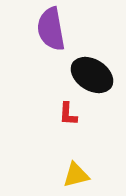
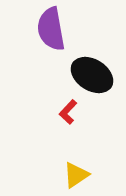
red L-shape: moved 2 px up; rotated 40 degrees clockwise
yellow triangle: rotated 20 degrees counterclockwise
